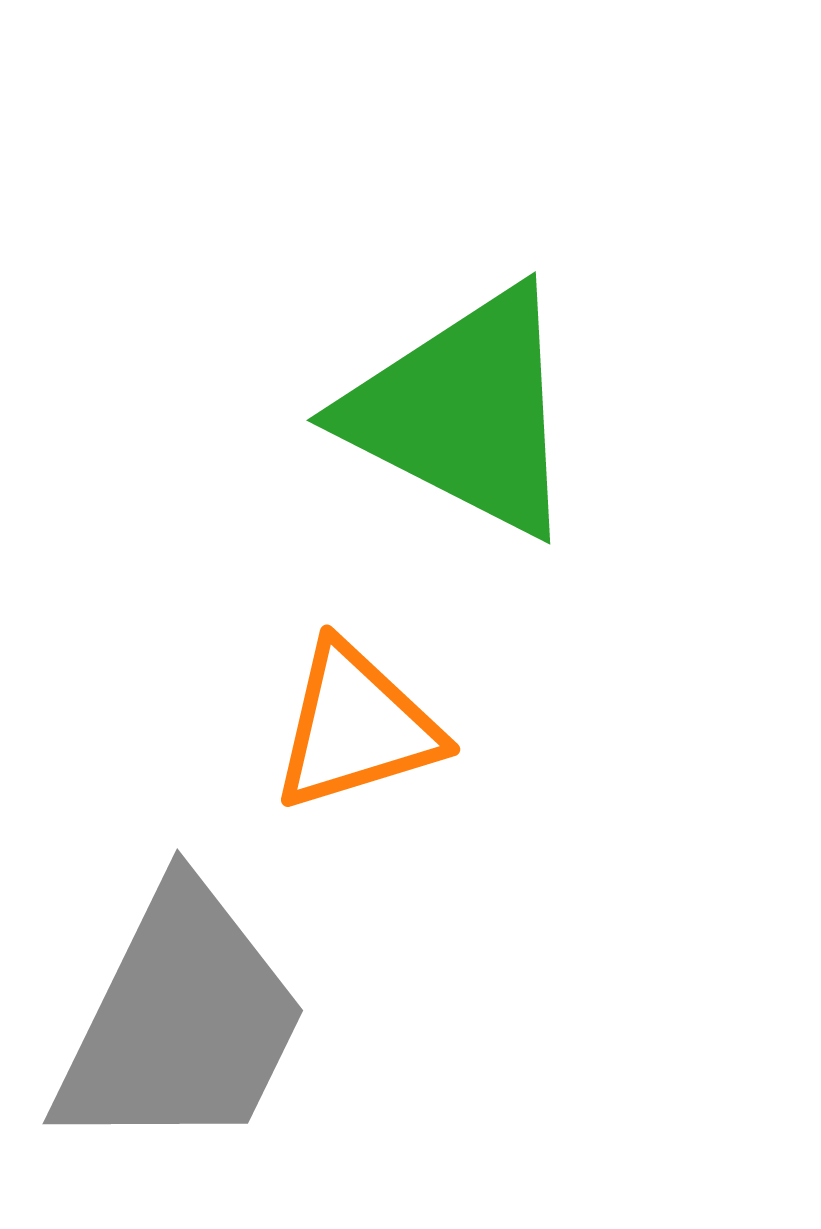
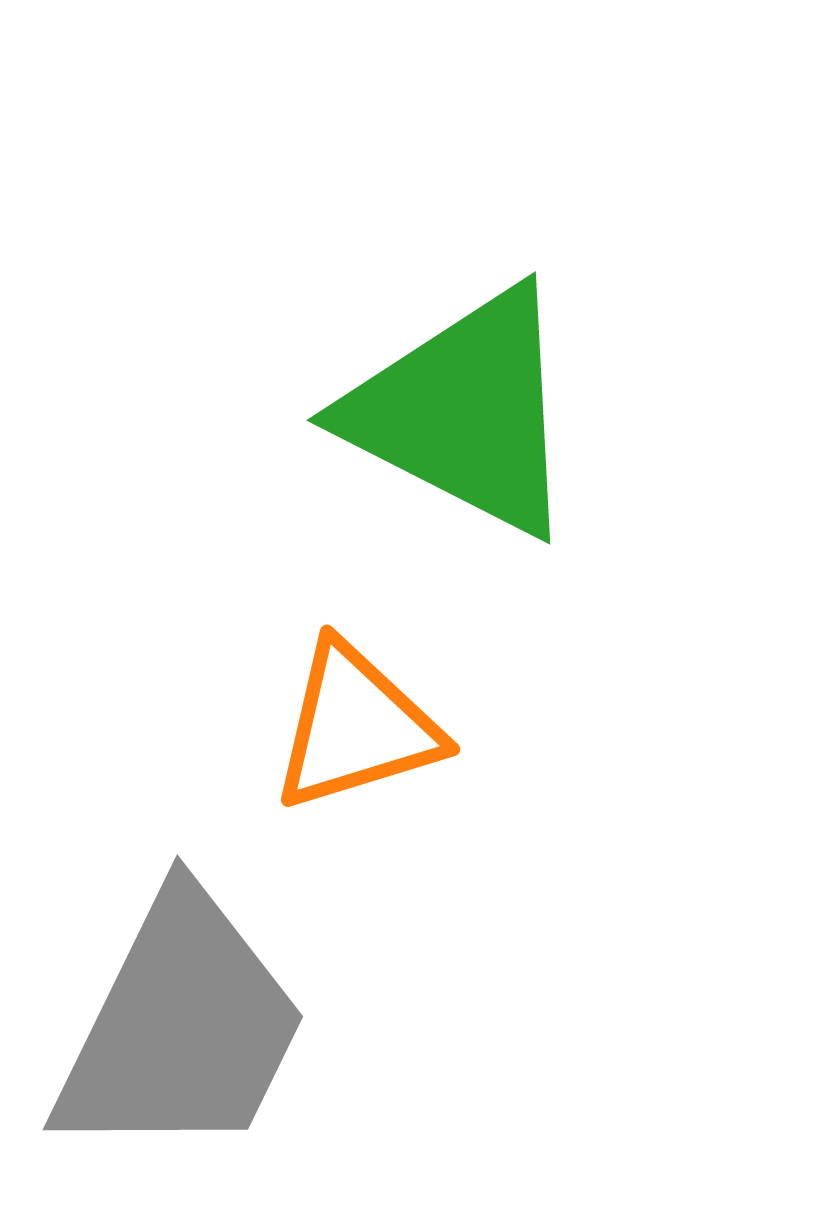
gray trapezoid: moved 6 px down
